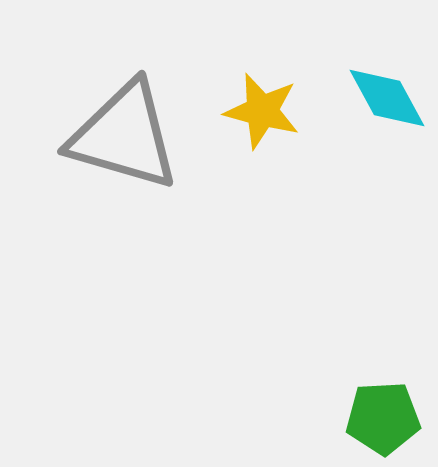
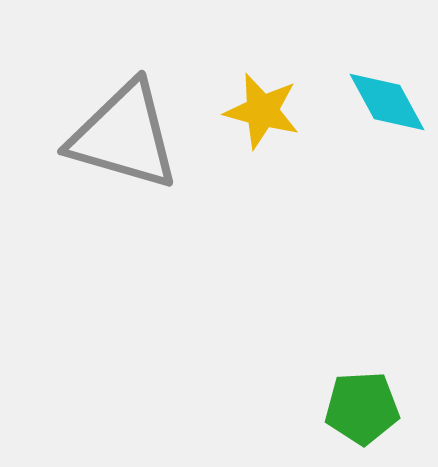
cyan diamond: moved 4 px down
green pentagon: moved 21 px left, 10 px up
